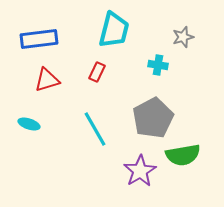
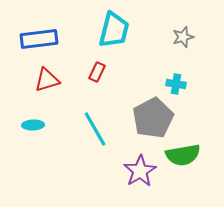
cyan cross: moved 18 px right, 19 px down
cyan ellipse: moved 4 px right, 1 px down; rotated 20 degrees counterclockwise
